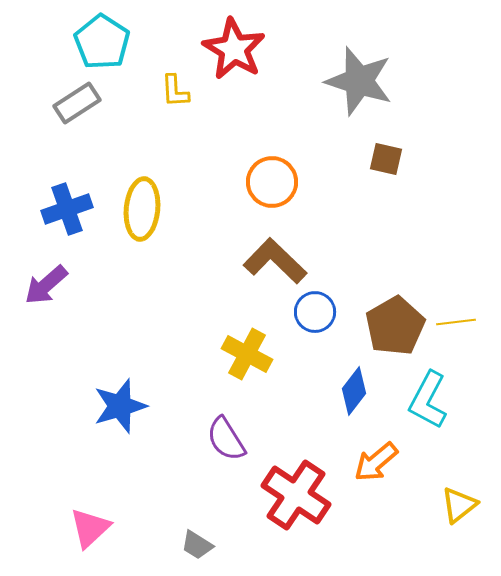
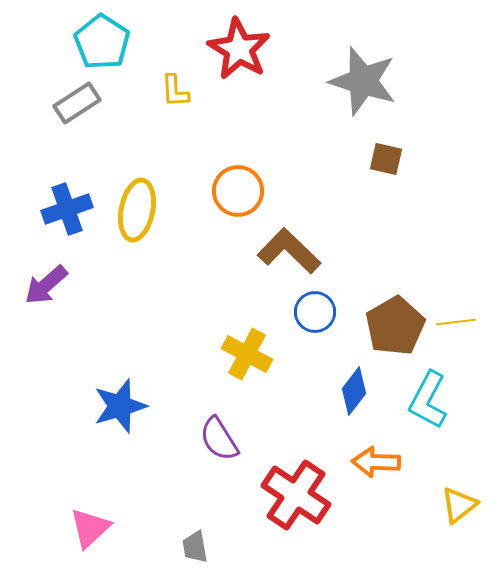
red star: moved 5 px right
gray star: moved 4 px right
orange circle: moved 34 px left, 9 px down
yellow ellipse: moved 5 px left, 1 px down; rotated 6 degrees clockwise
brown L-shape: moved 14 px right, 10 px up
purple semicircle: moved 7 px left
orange arrow: rotated 42 degrees clockwise
gray trapezoid: moved 2 px left, 2 px down; rotated 48 degrees clockwise
